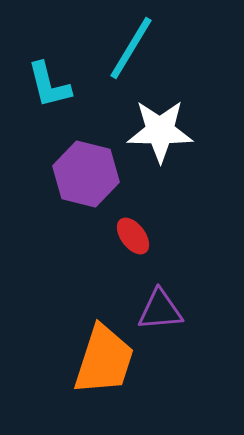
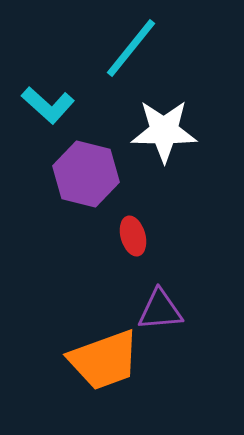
cyan line: rotated 8 degrees clockwise
cyan L-shape: moved 1 px left, 20 px down; rotated 34 degrees counterclockwise
white star: moved 4 px right
red ellipse: rotated 21 degrees clockwise
orange trapezoid: rotated 52 degrees clockwise
